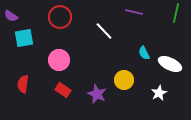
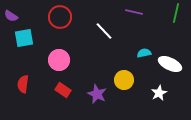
cyan semicircle: rotated 104 degrees clockwise
